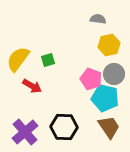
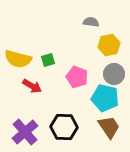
gray semicircle: moved 7 px left, 3 px down
yellow semicircle: rotated 112 degrees counterclockwise
pink pentagon: moved 14 px left, 2 px up
